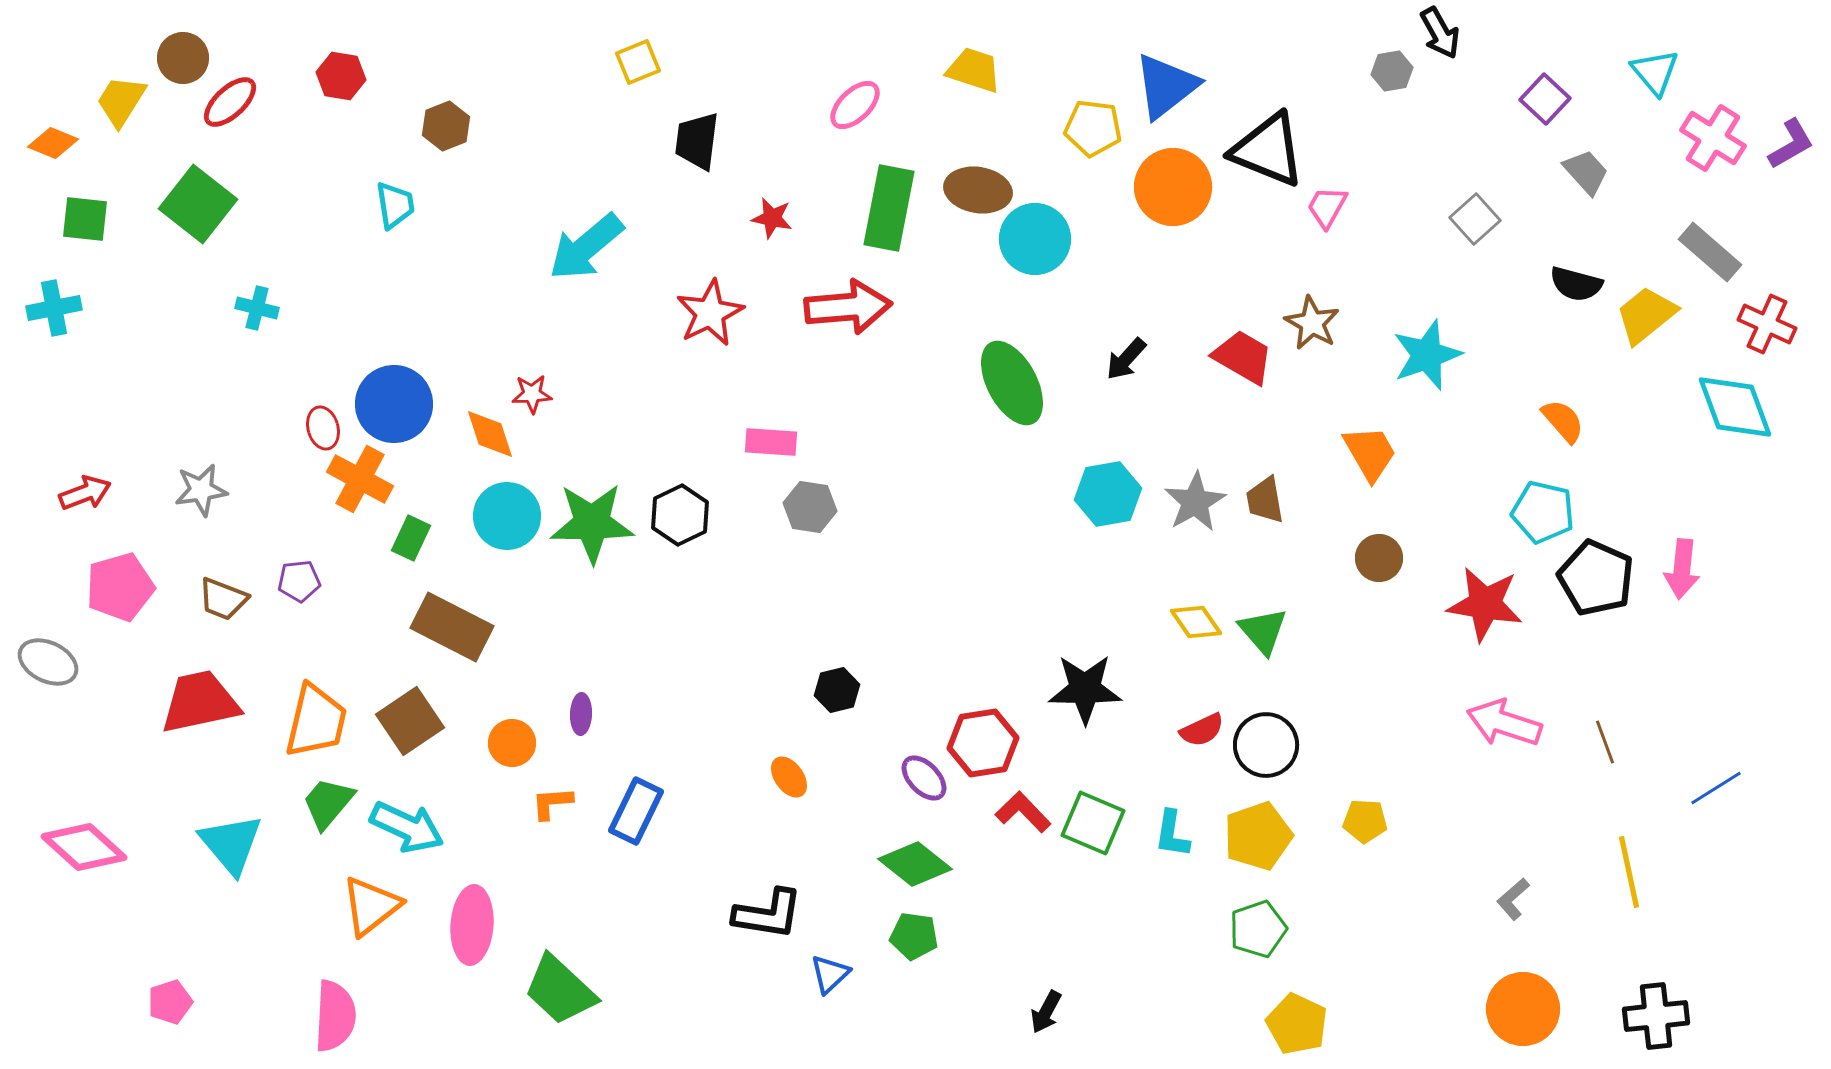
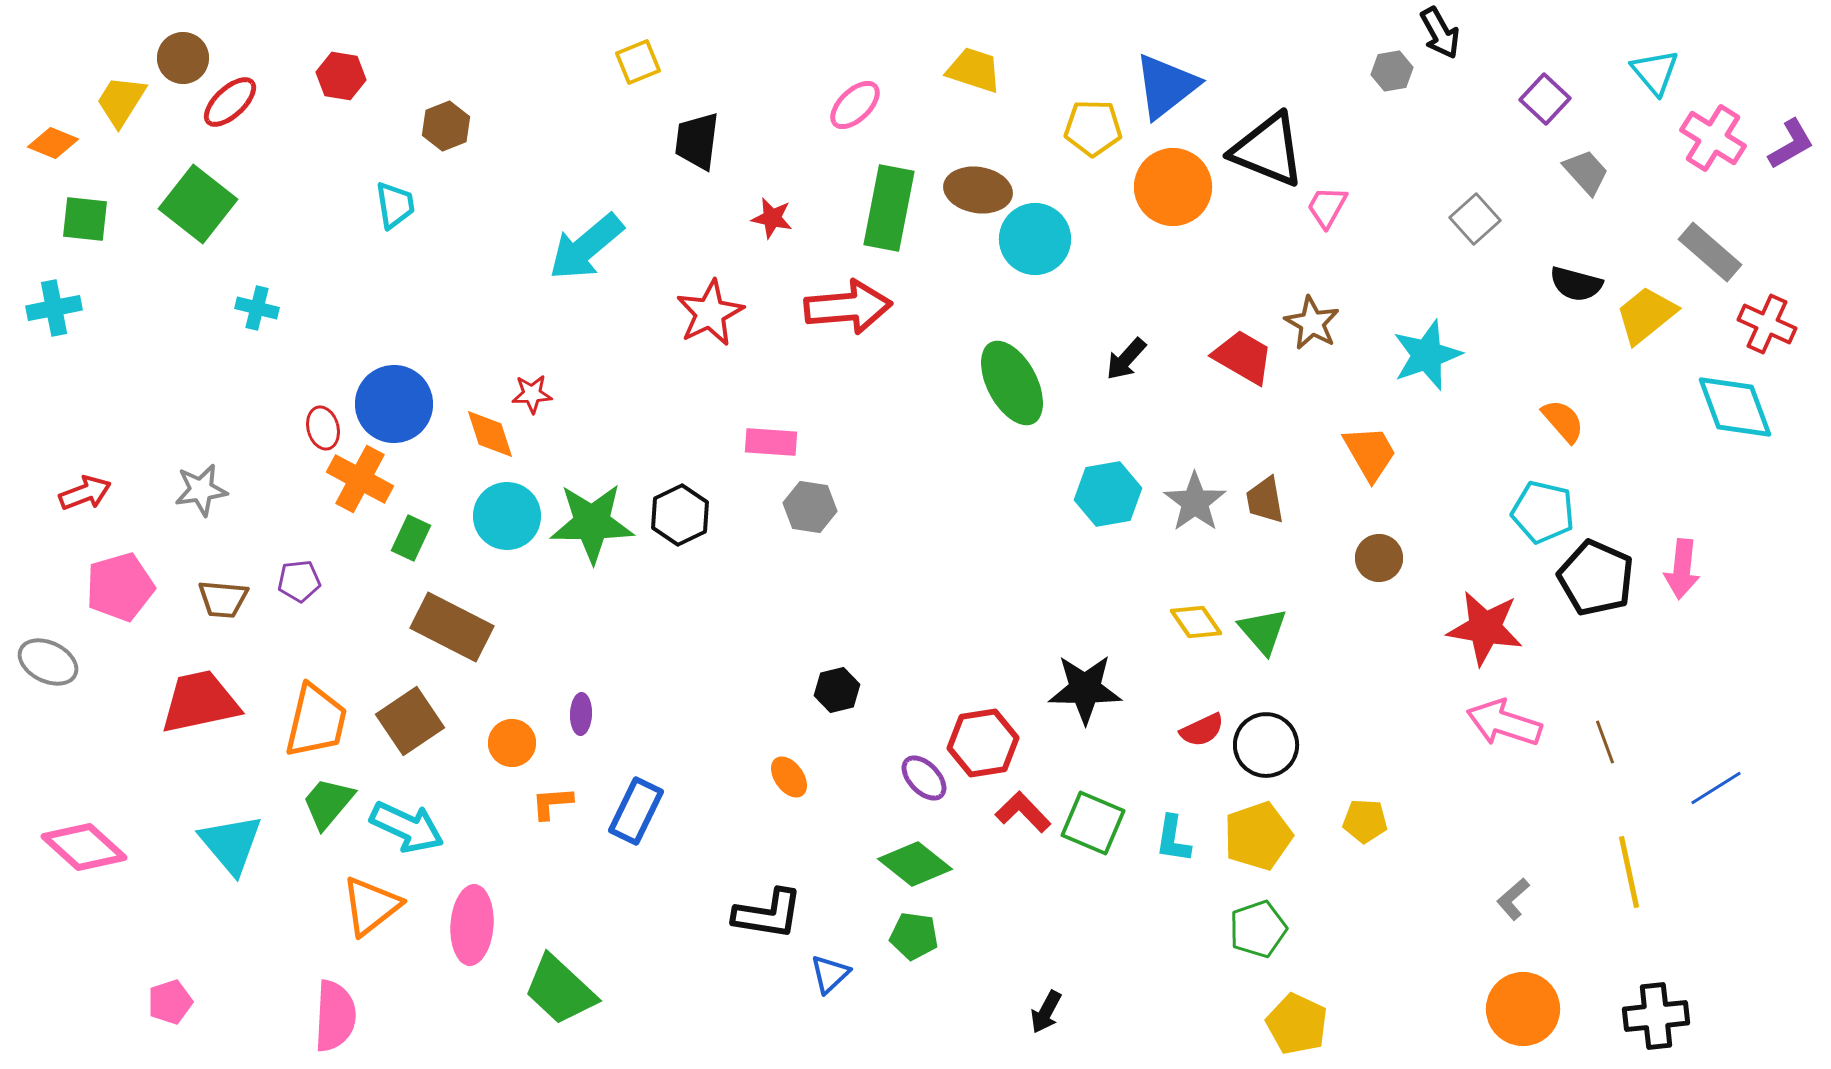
yellow pentagon at (1093, 128): rotated 6 degrees counterclockwise
gray star at (1195, 502): rotated 6 degrees counterclockwise
brown trapezoid at (223, 599): rotated 16 degrees counterclockwise
red star at (1485, 604): moved 24 px down
cyan L-shape at (1172, 834): moved 1 px right, 5 px down
